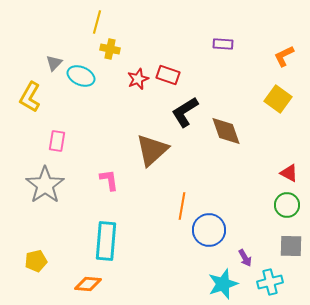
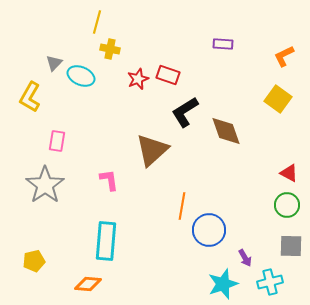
yellow pentagon: moved 2 px left
